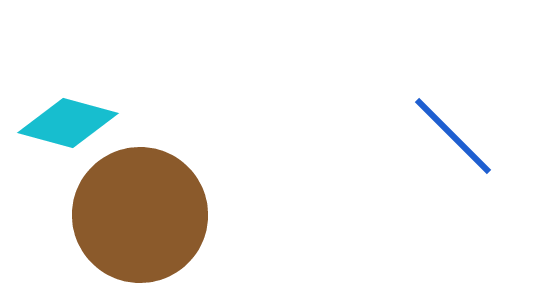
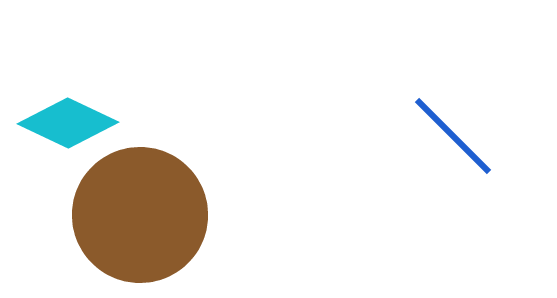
cyan diamond: rotated 10 degrees clockwise
